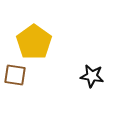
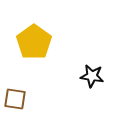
brown square: moved 24 px down
